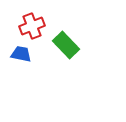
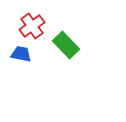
red cross: rotated 15 degrees counterclockwise
